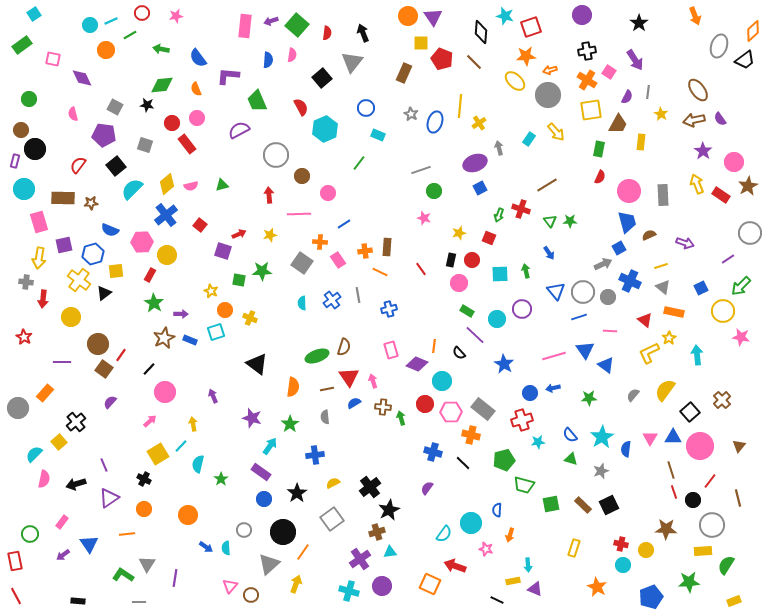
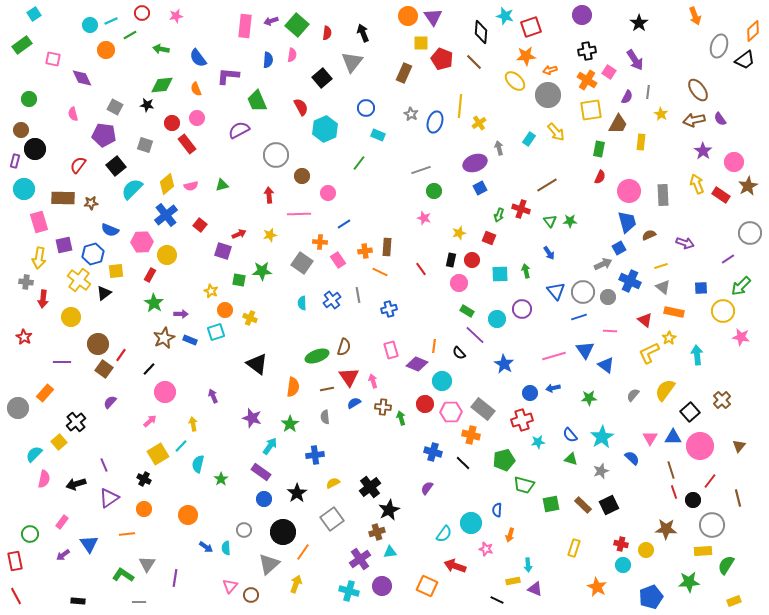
blue square at (701, 288): rotated 24 degrees clockwise
blue semicircle at (626, 449): moved 6 px right, 9 px down; rotated 126 degrees clockwise
orange square at (430, 584): moved 3 px left, 2 px down
